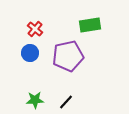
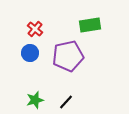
green star: rotated 12 degrees counterclockwise
